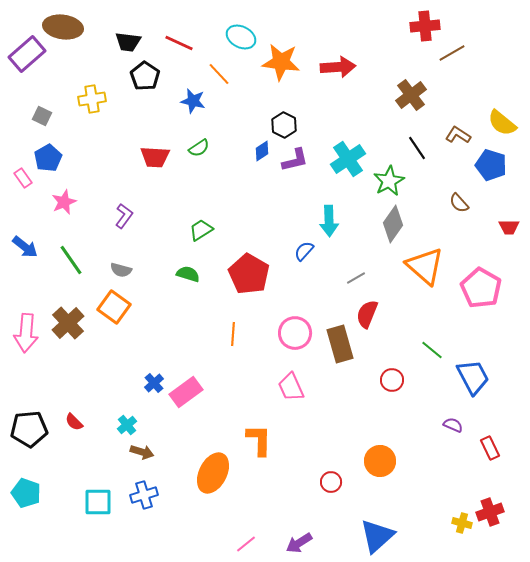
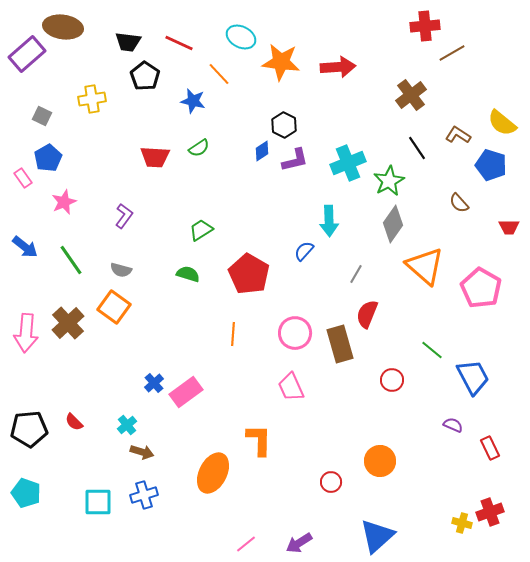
cyan cross at (348, 159): moved 4 px down; rotated 12 degrees clockwise
gray line at (356, 278): moved 4 px up; rotated 30 degrees counterclockwise
